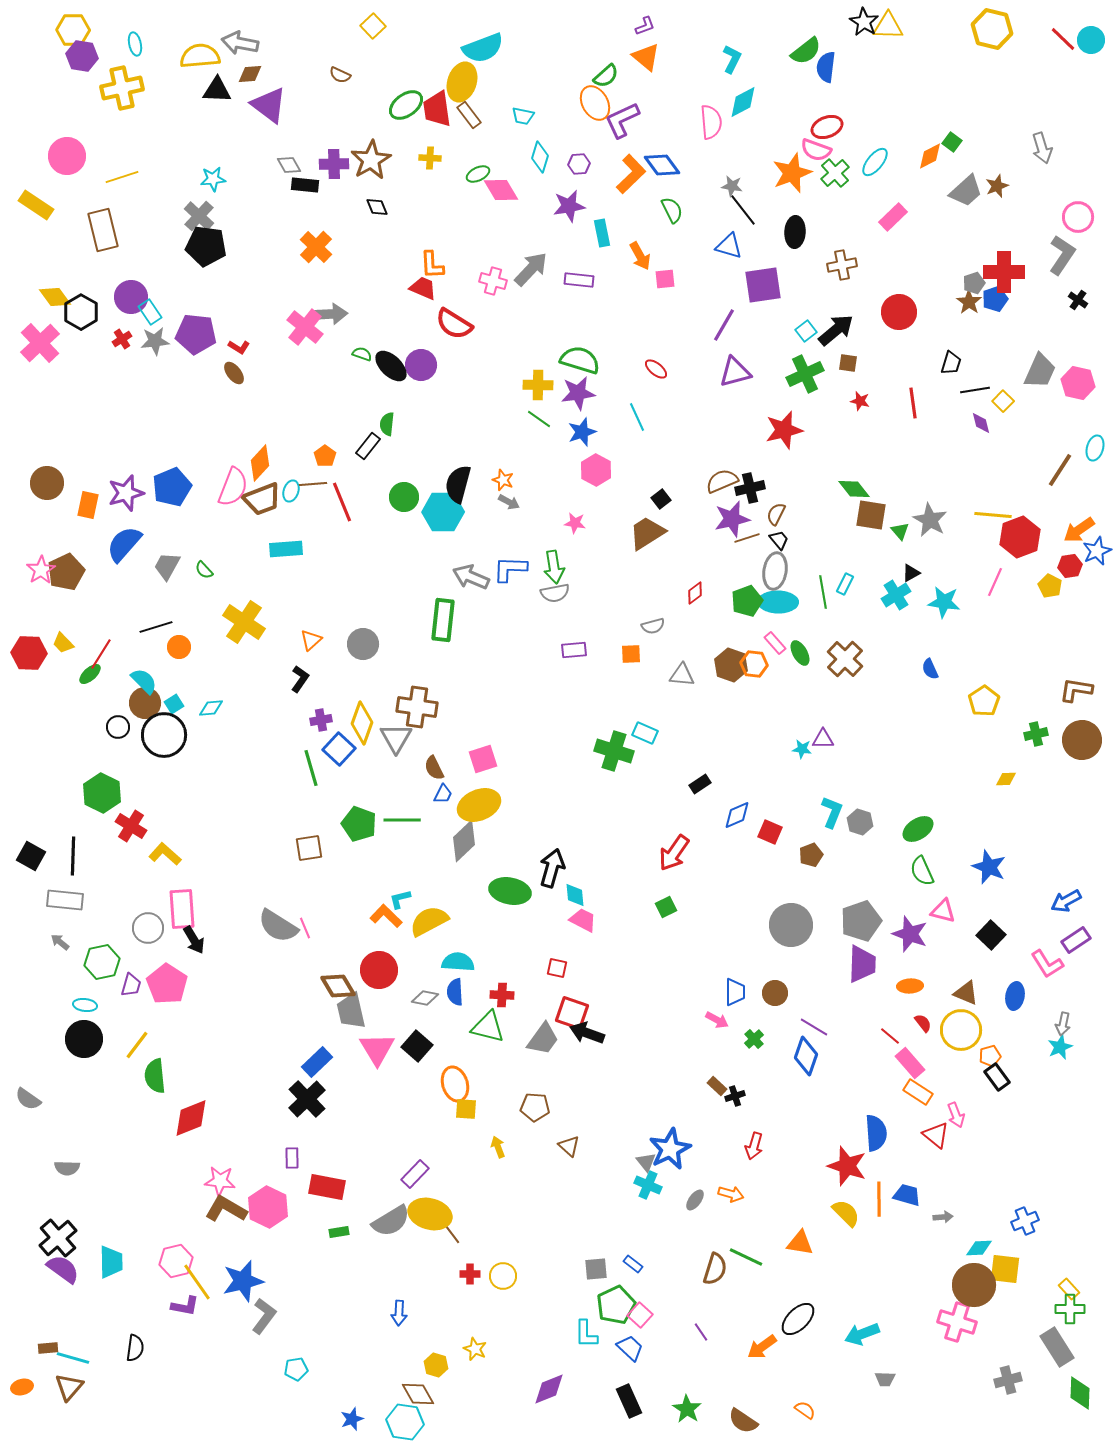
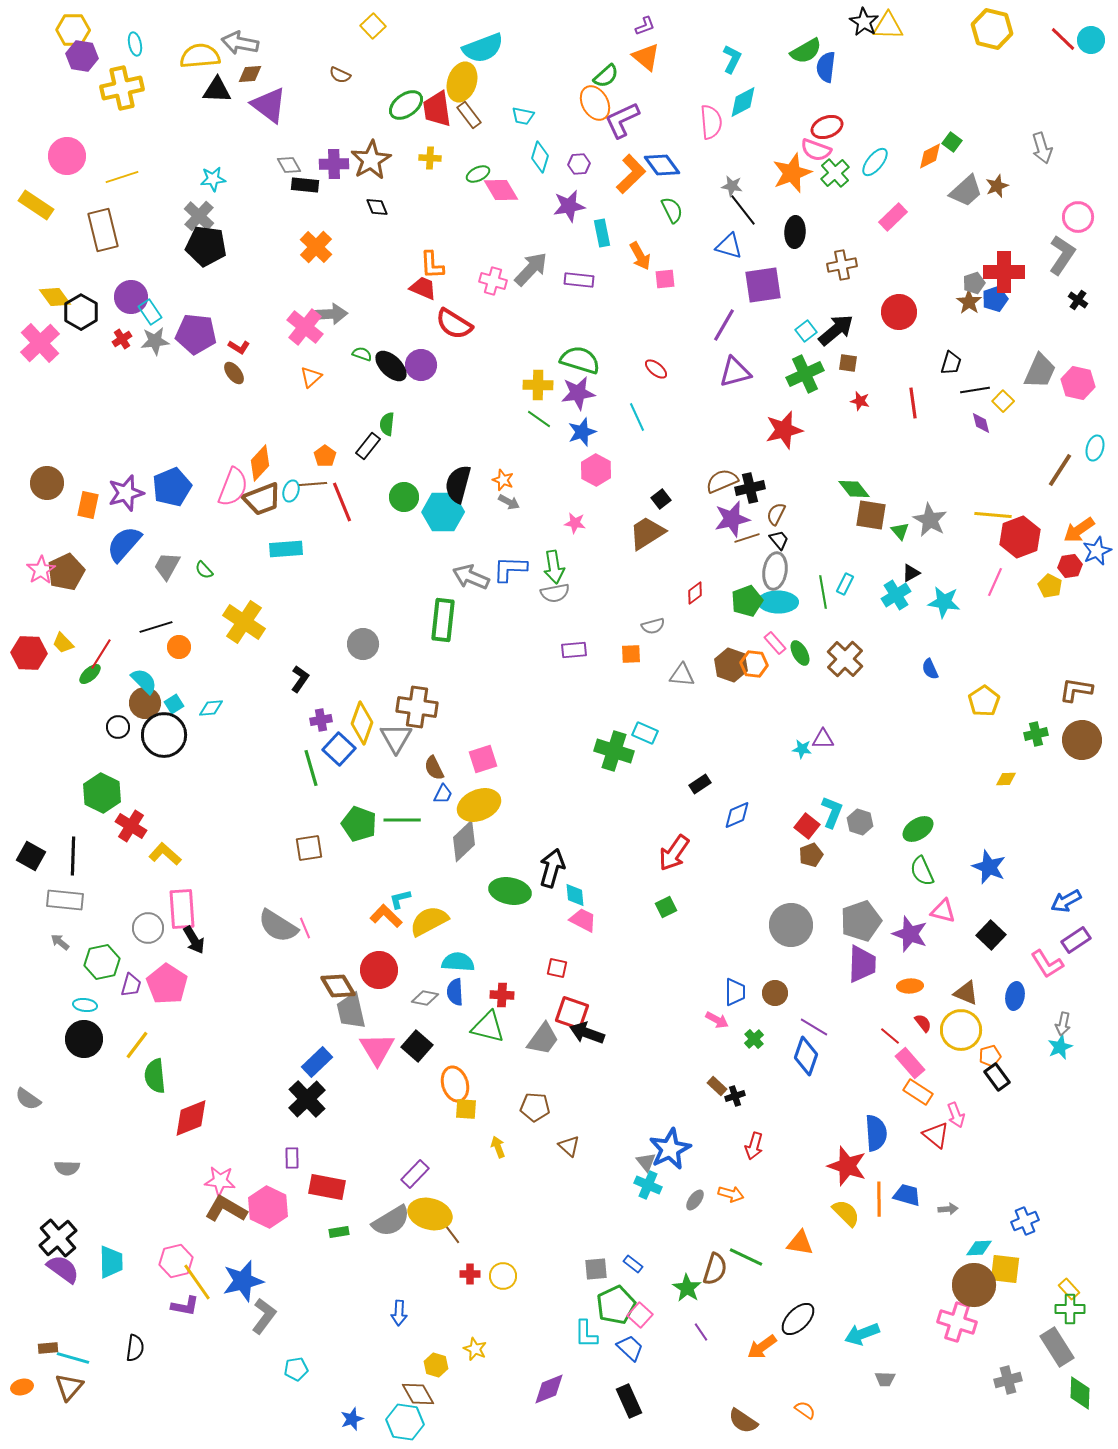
green semicircle at (806, 51): rotated 8 degrees clockwise
orange triangle at (311, 640): moved 263 px up
red square at (770, 832): moved 37 px right, 6 px up; rotated 15 degrees clockwise
gray arrow at (943, 1217): moved 5 px right, 8 px up
green star at (687, 1409): moved 121 px up
